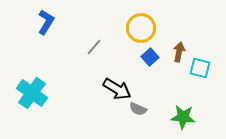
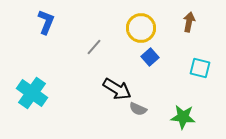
blue L-shape: rotated 10 degrees counterclockwise
brown arrow: moved 10 px right, 30 px up
